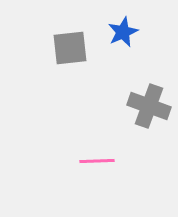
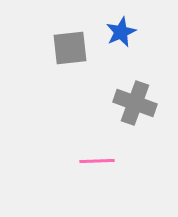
blue star: moved 2 px left
gray cross: moved 14 px left, 3 px up
